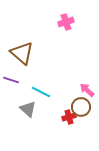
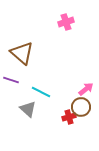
pink arrow: moved 1 px left, 1 px up; rotated 98 degrees clockwise
